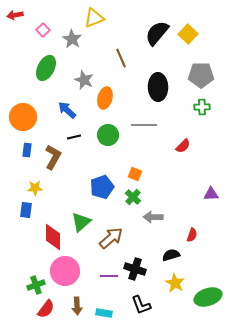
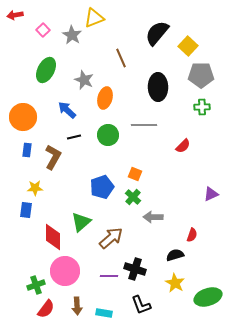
yellow square at (188, 34): moved 12 px down
gray star at (72, 39): moved 4 px up
green ellipse at (46, 68): moved 2 px down
purple triangle at (211, 194): rotated 21 degrees counterclockwise
black semicircle at (171, 255): moved 4 px right
